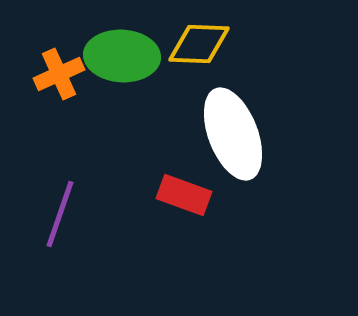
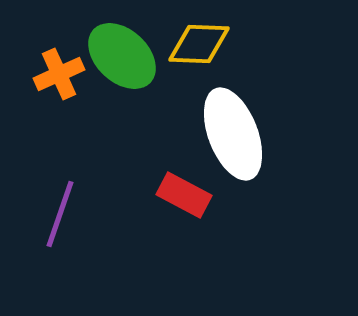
green ellipse: rotated 40 degrees clockwise
red rectangle: rotated 8 degrees clockwise
